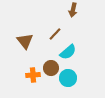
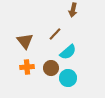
orange cross: moved 6 px left, 8 px up
